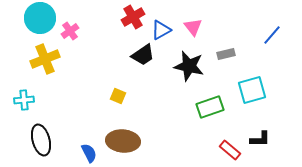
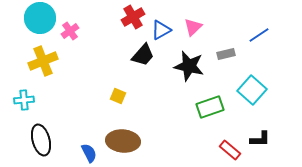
pink triangle: rotated 24 degrees clockwise
blue line: moved 13 px left; rotated 15 degrees clockwise
black trapezoid: rotated 15 degrees counterclockwise
yellow cross: moved 2 px left, 2 px down
cyan square: rotated 32 degrees counterclockwise
